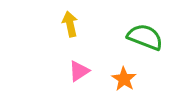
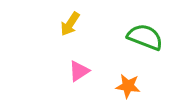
yellow arrow: rotated 135 degrees counterclockwise
orange star: moved 4 px right, 7 px down; rotated 25 degrees counterclockwise
